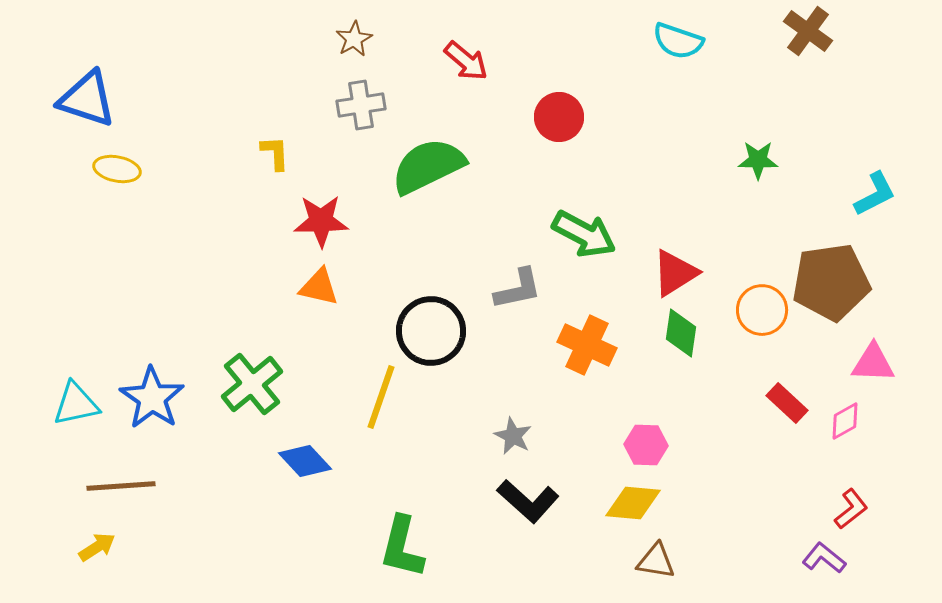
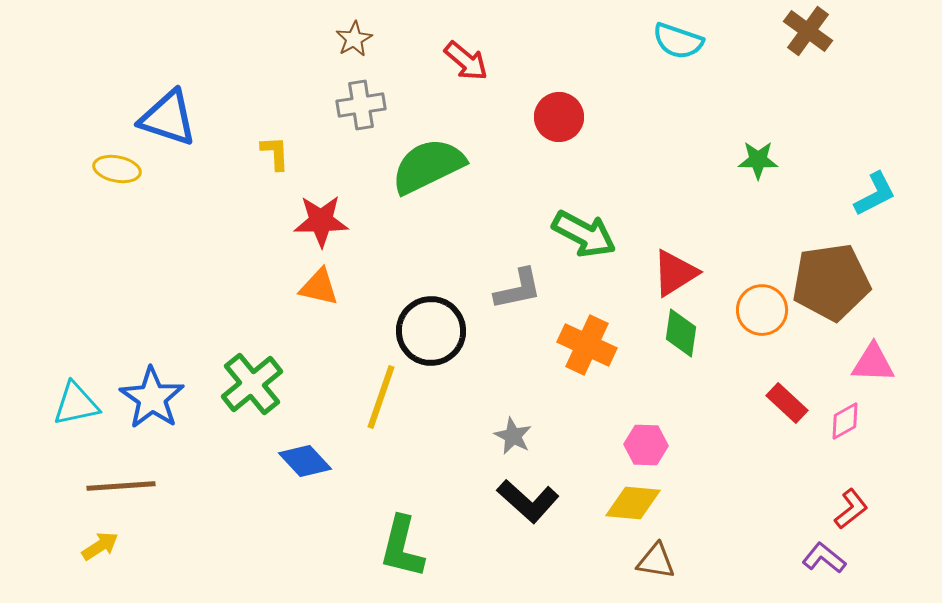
blue triangle: moved 81 px right, 19 px down
yellow arrow: moved 3 px right, 1 px up
